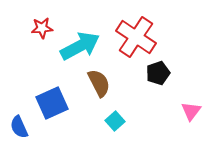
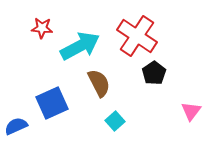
red star: rotated 10 degrees clockwise
red cross: moved 1 px right, 1 px up
black pentagon: moved 4 px left; rotated 15 degrees counterclockwise
blue semicircle: moved 3 px left, 1 px up; rotated 90 degrees clockwise
